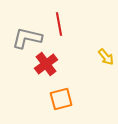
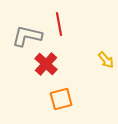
gray L-shape: moved 2 px up
yellow arrow: moved 3 px down
red cross: rotated 10 degrees counterclockwise
